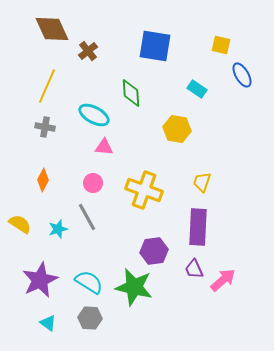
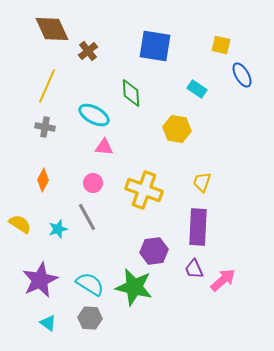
cyan semicircle: moved 1 px right, 2 px down
